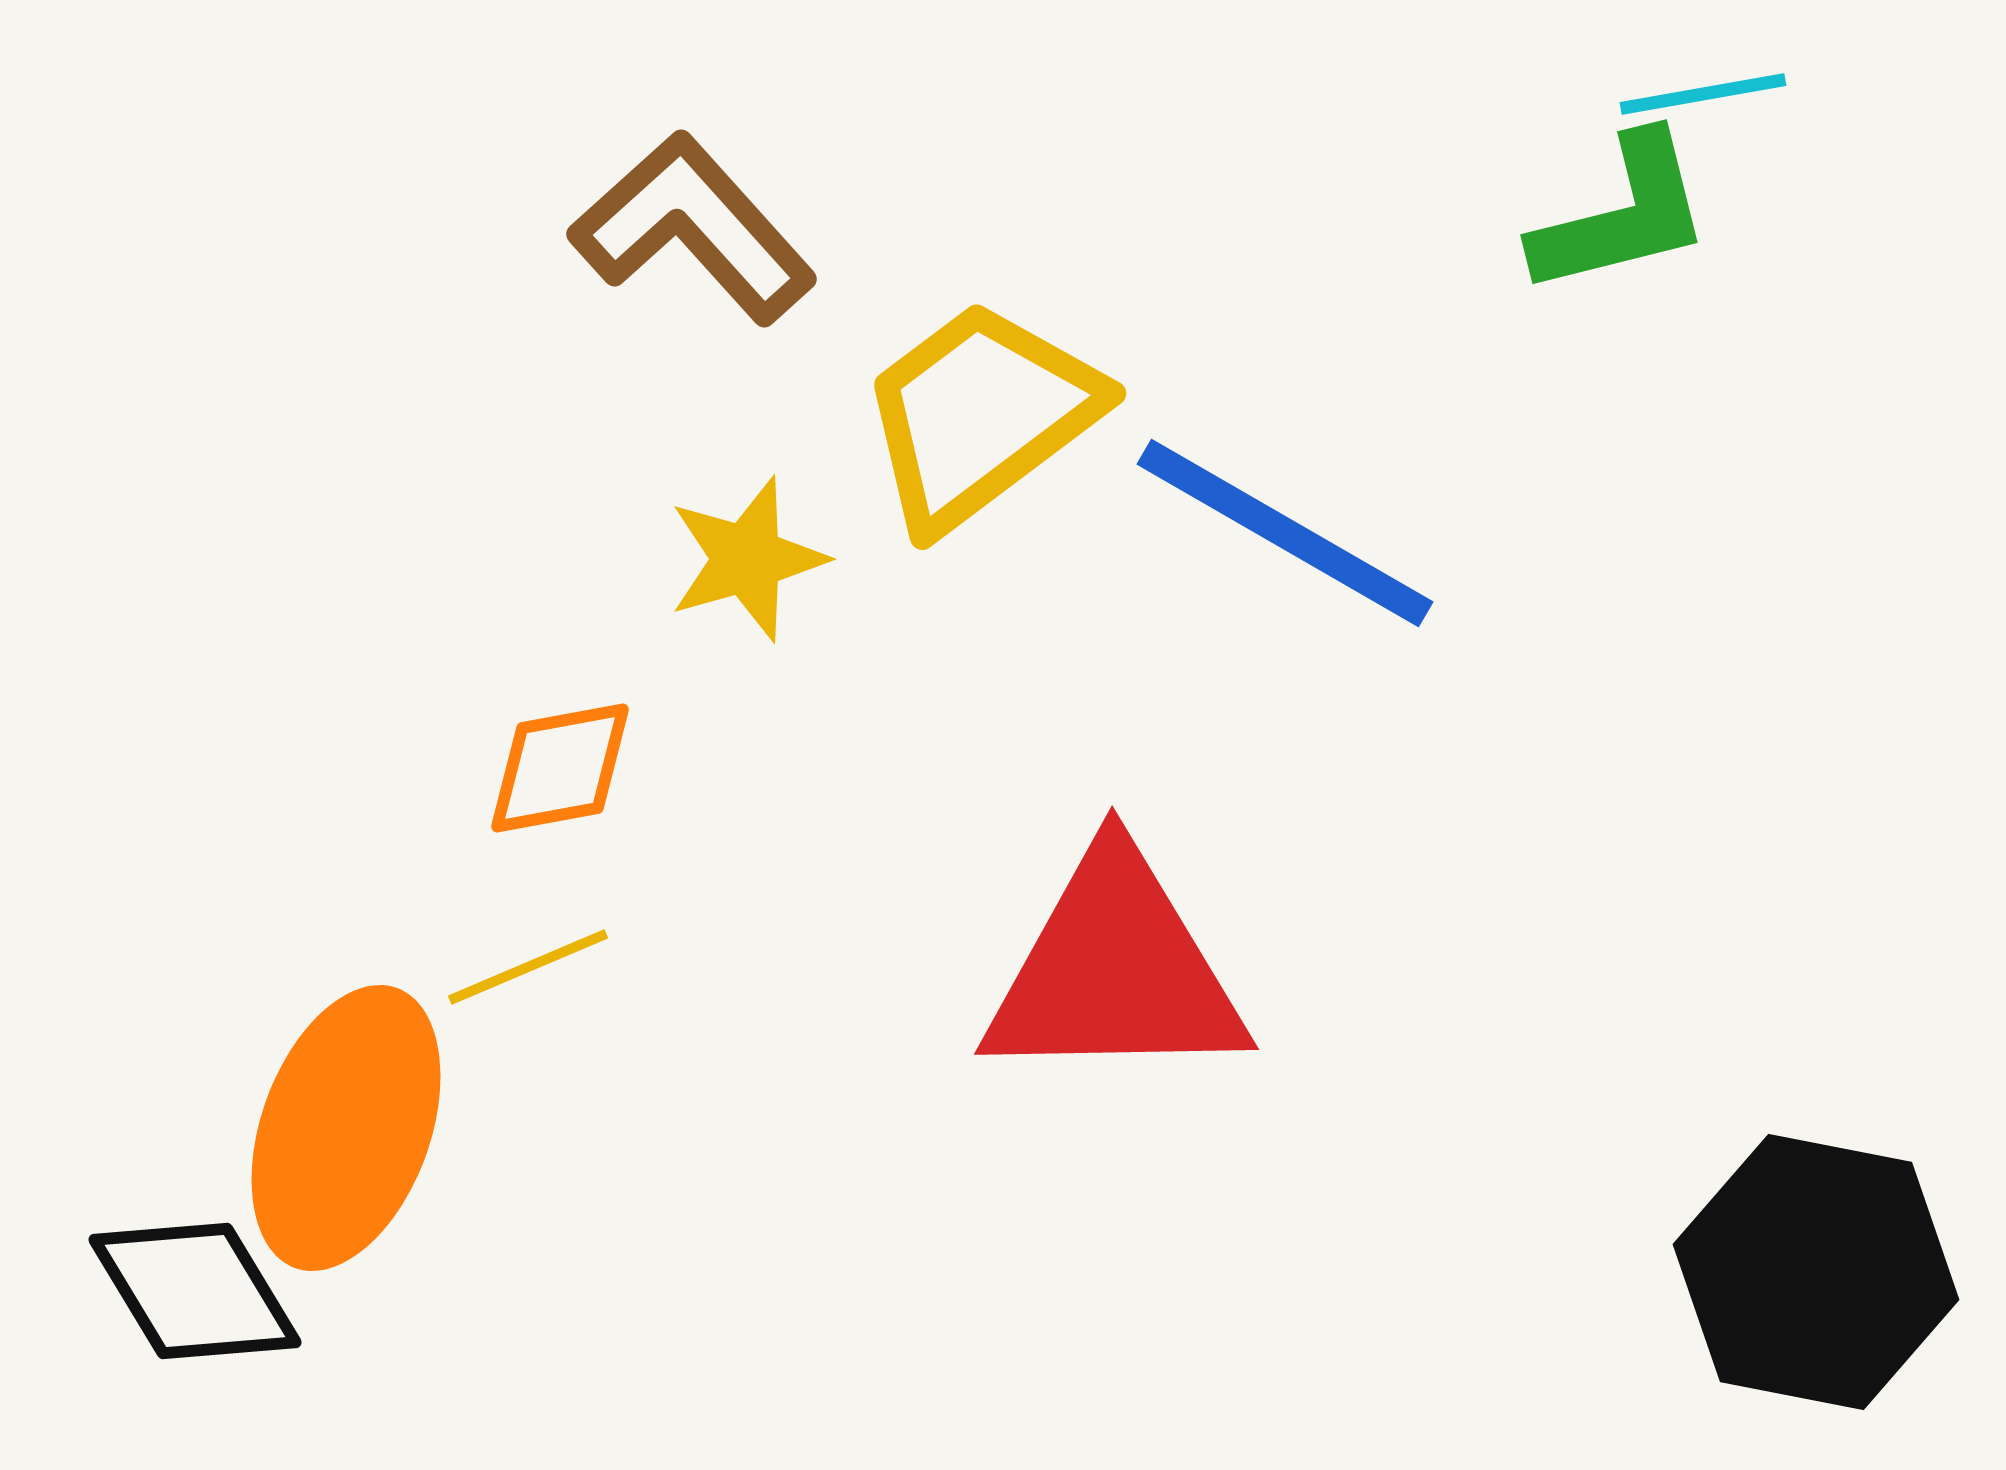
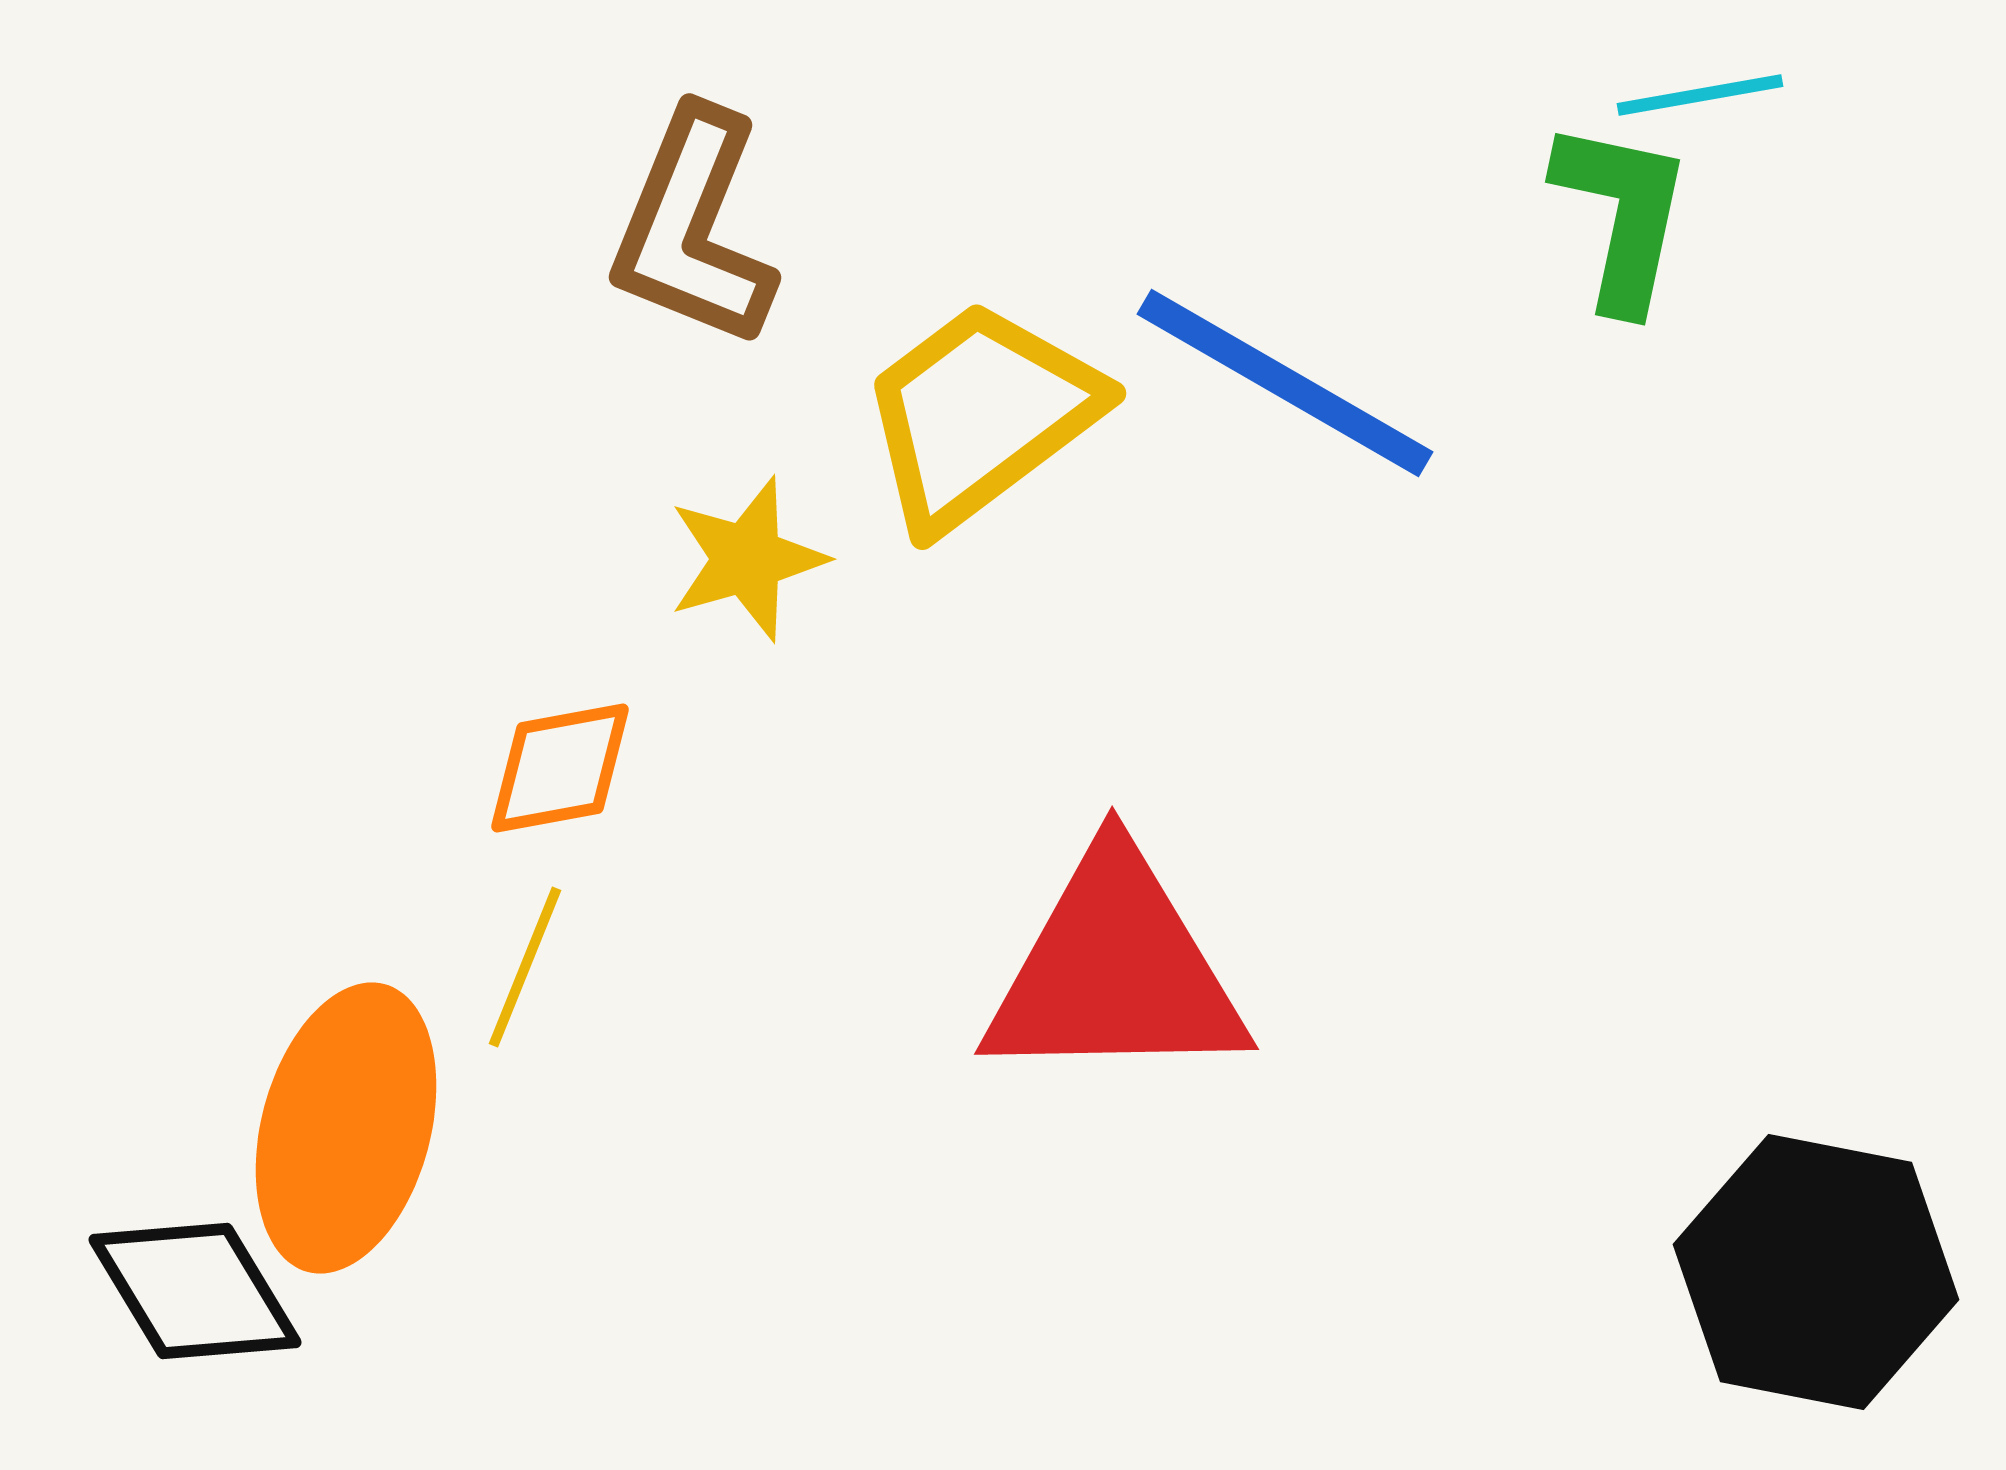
cyan line: moved 3 px left, 1 px down
green L-shape: rotated 64 degrees counterclockwise
brown L-shape: rotated 116 degrees counterclockwise
blue line: moved 150 px up
yellow line: moved 3 px left; rotated 45 degrees counterclockwise
orange ellipse: rotated 5 degrees counterclockwise
